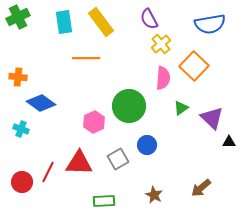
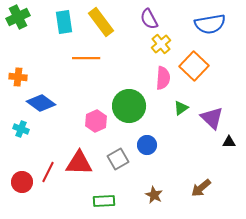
pink hexagon: moved 2 px right, 1 px up
